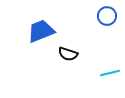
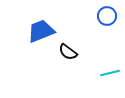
black semicircle: moved 2 px up; rotated 18 degrees clockwise
